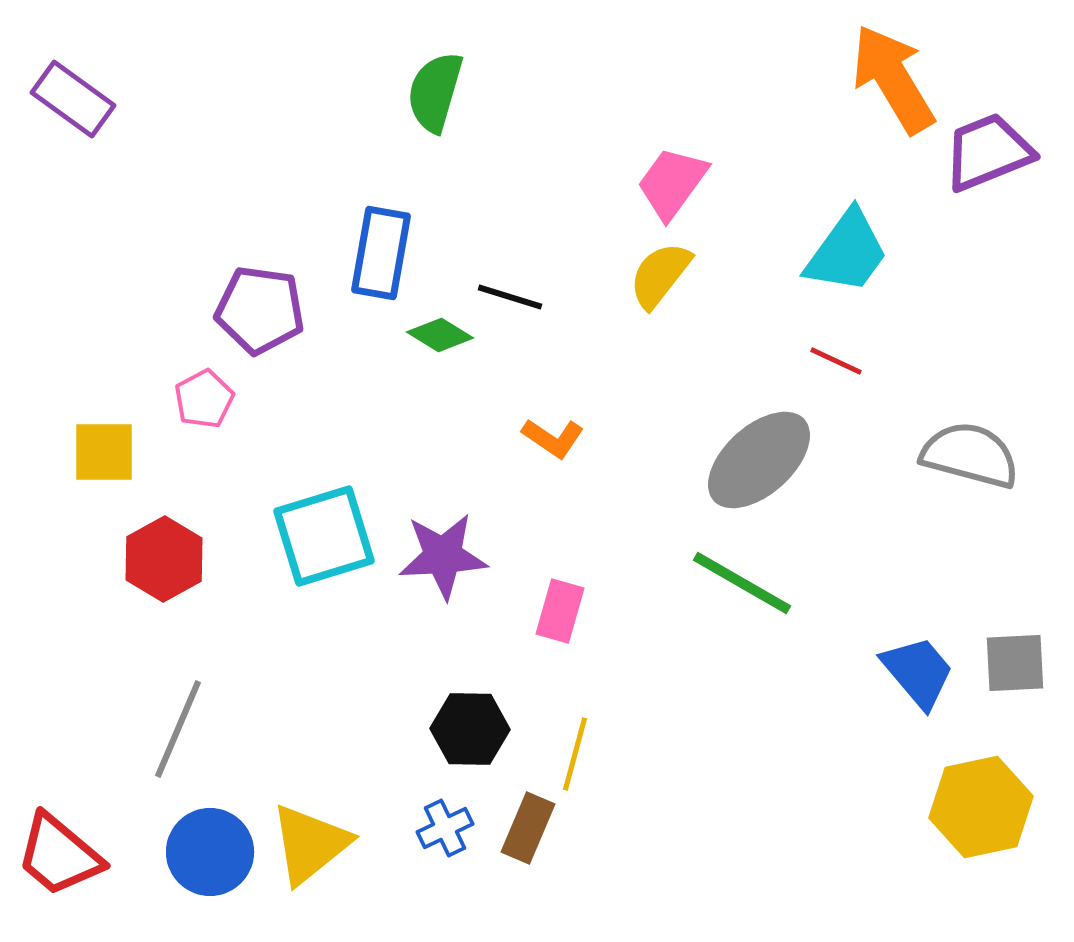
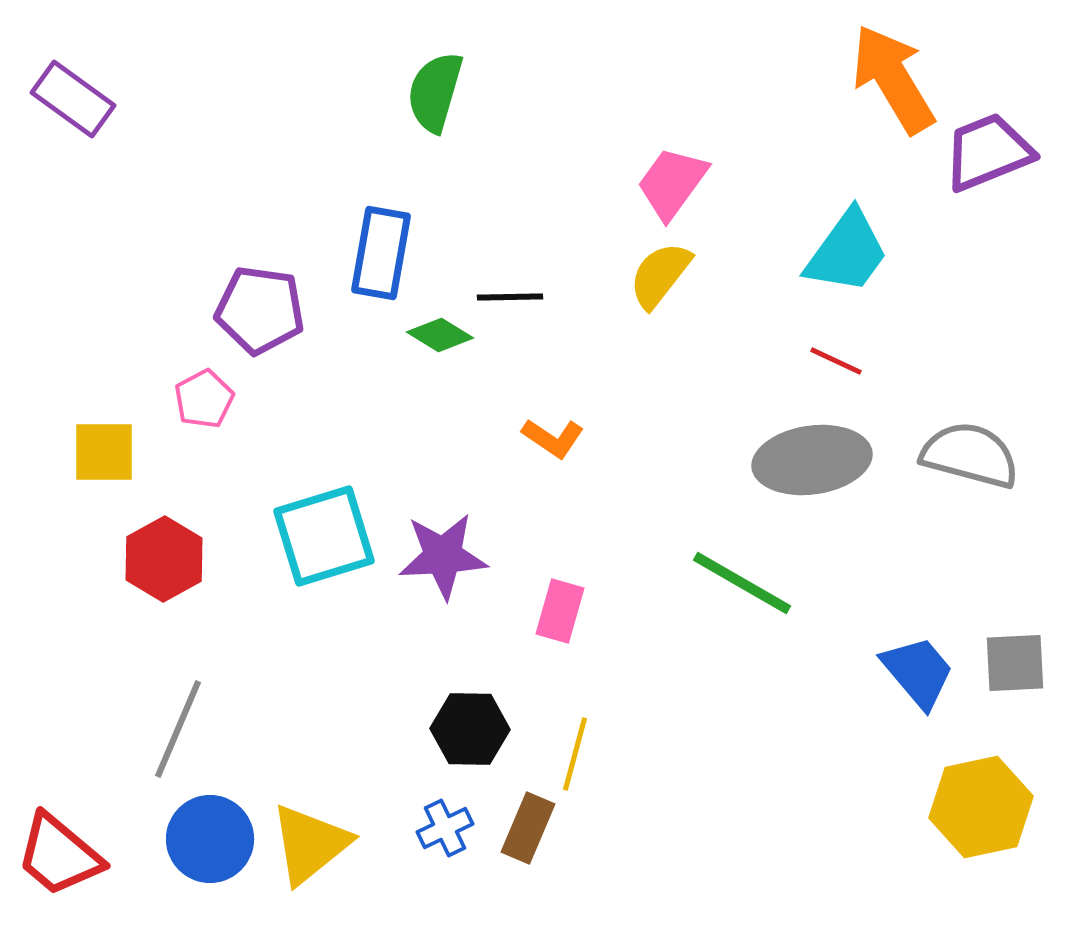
black line: rotated 18 degrees counterclockwise
gray ellipse: moved 53 px right; rotated 34 degrees clockwise
blue circle: moved 13 px up
